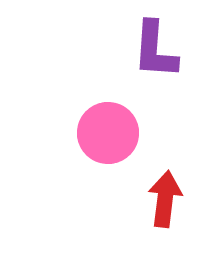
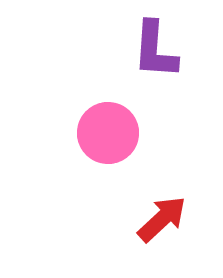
red arrow: moved 3 px left, 20 px down; rotated 40 degrees clockwise
